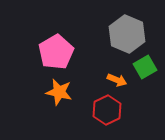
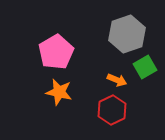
gray hexagon: rotated 18 degrees clockwise
red hexagon: moved 5 px right
